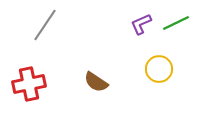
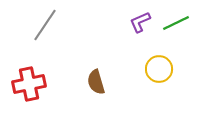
purple L-shape: moved 1 px left, 2 px up
brown semicircle: rotated 40 degrees clockwise
